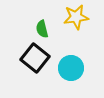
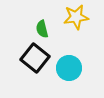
cyan circle: moved 2 px left
